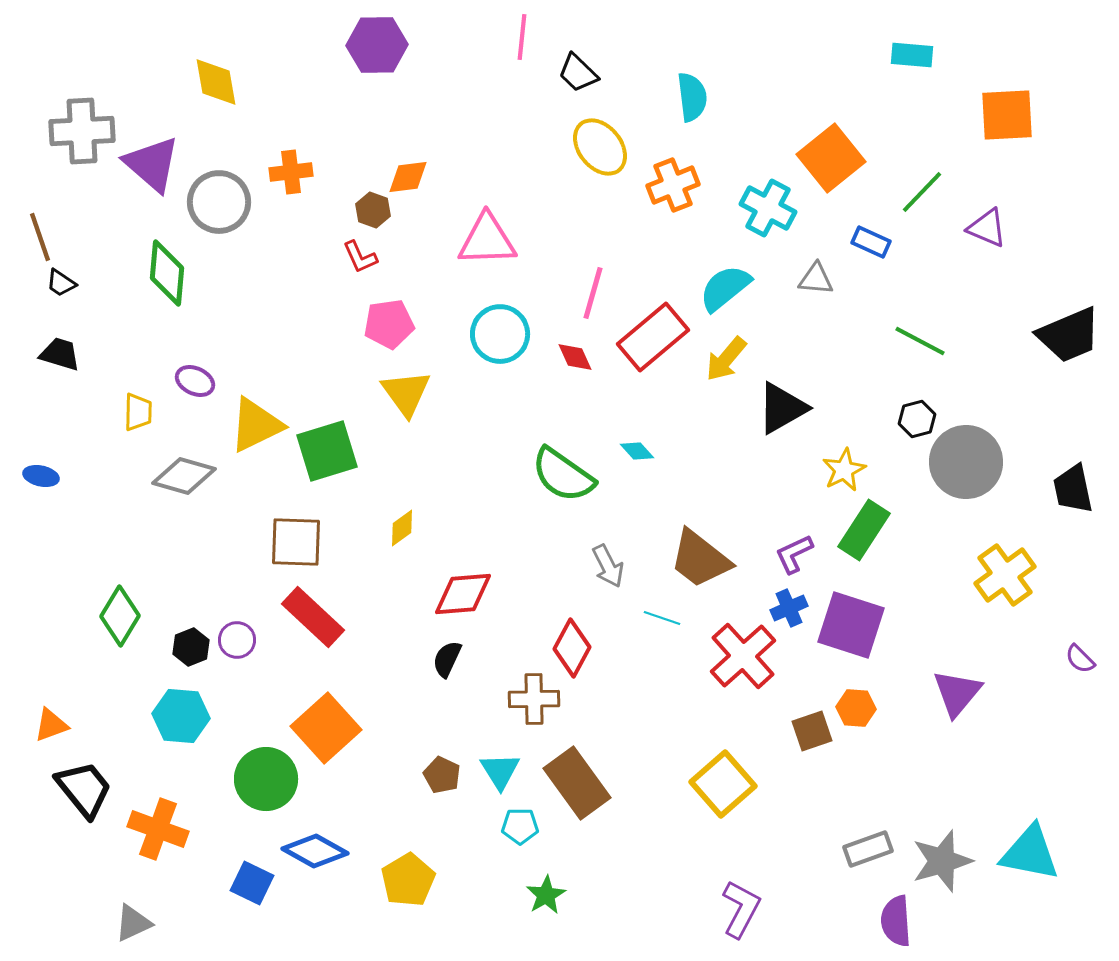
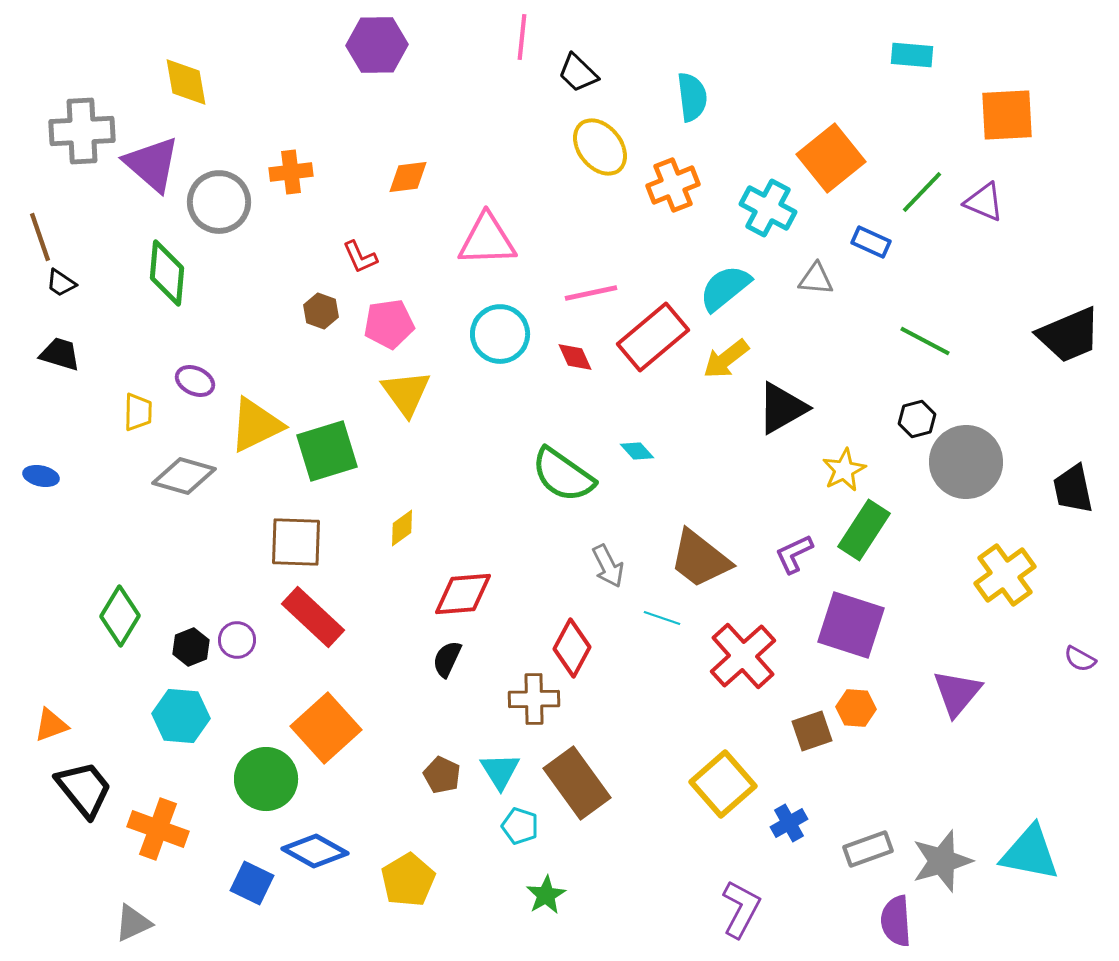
yellow diamond at (216, 82): moved 30 px left
brown hexagon at (373, 210): moved 52 px left, 101 px down
purple triangle at (987, 228): moved 3 px left, 26 px up
pink line at (593, 293): moved 2 px left; rotated 62 degrees clockwise
green line at (920, 341): moved 5 px right
yellow arrow at (726, 359): rotated 12 degrees clockwise
blue cross at (789, 608): moved 215 px down; rotated 6 degrees counterclockwise
purple semicircle at (1080, 659): rotated 16 degrees counterclockwise
cyan pentagon at (520, 826): rotated 18 degrees clockwise
